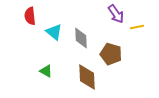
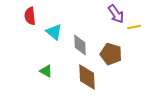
yellow line: moved 3 px left
gray diamond: moved 1 px left, 7 px down
